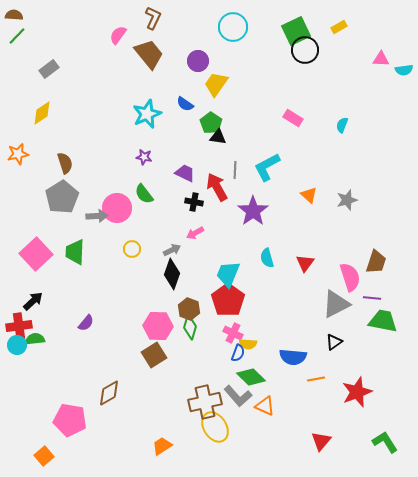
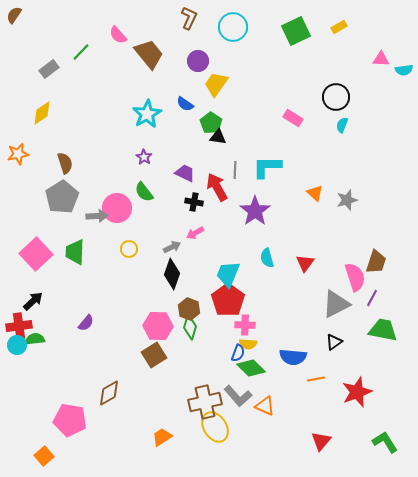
brown semicircle at (14, 15): rotated 60 degrees counterclockwise
brown L-shape at (153, 18): moved 36 px right
pink semicircle at (118, 35): rotated 78 degrees counterclockwise
green line at (17, 36): moved 64 px right, 16 px down
black circle at (305, 50): moved 31 px right, 47 px down
cyan star at (147, 114): rotated 8 degrees counterclockwise
purple star at (144, 157): rotated 21 degrees clockwise
cyan L-shape at (267, 167): rotated 28 degrees clockwise
green semicircle at (144, 194): moved 2 px up
orange triangle at (309, 195): moved 6 px right, 2 px up
purple star at (253, 211): moved 2 px right
yellow circle at (132, 249): moved 3 px left
gray arrow at (172, 250): moved 3 px up
pink semicircle at (350, 277): moved 5 px right
purple line at (372, 298): rotated 66 degrees counterclockwise
green trapezoid at (383, 321): moved 9 px down
pink cross at (233, 333): moved 12 px right, 8 px up; rotated 24 degrees counterclockwise
green diamond at (251, 377): moved 9 px up
orange trapezoid at (162, 446): moved 9 px up
